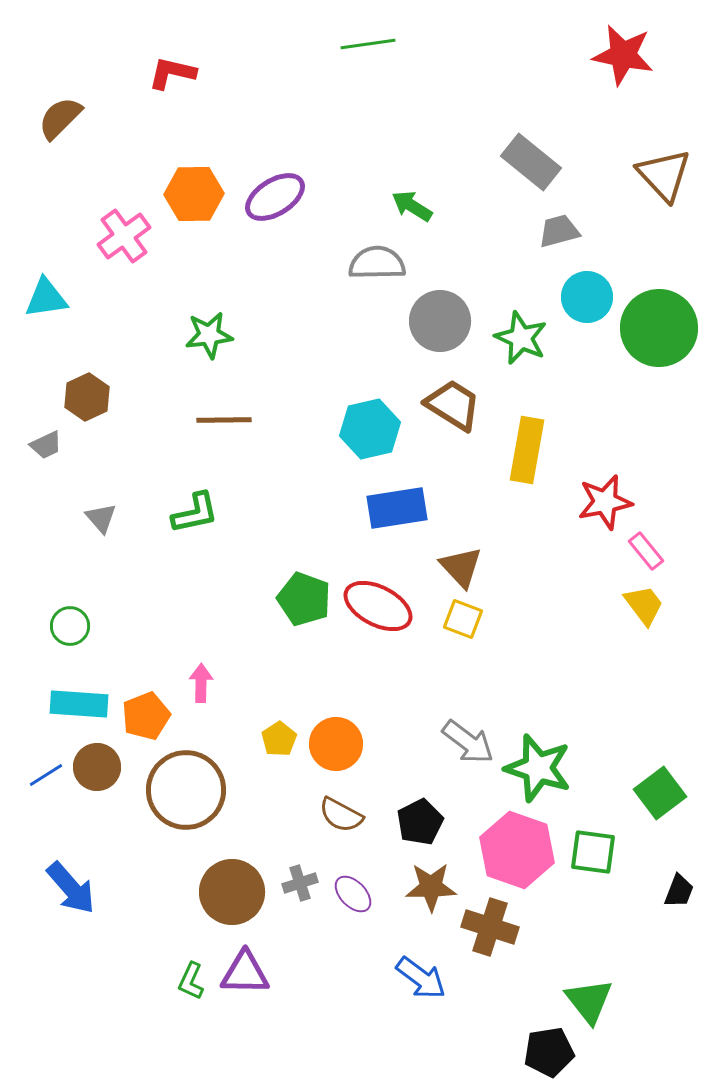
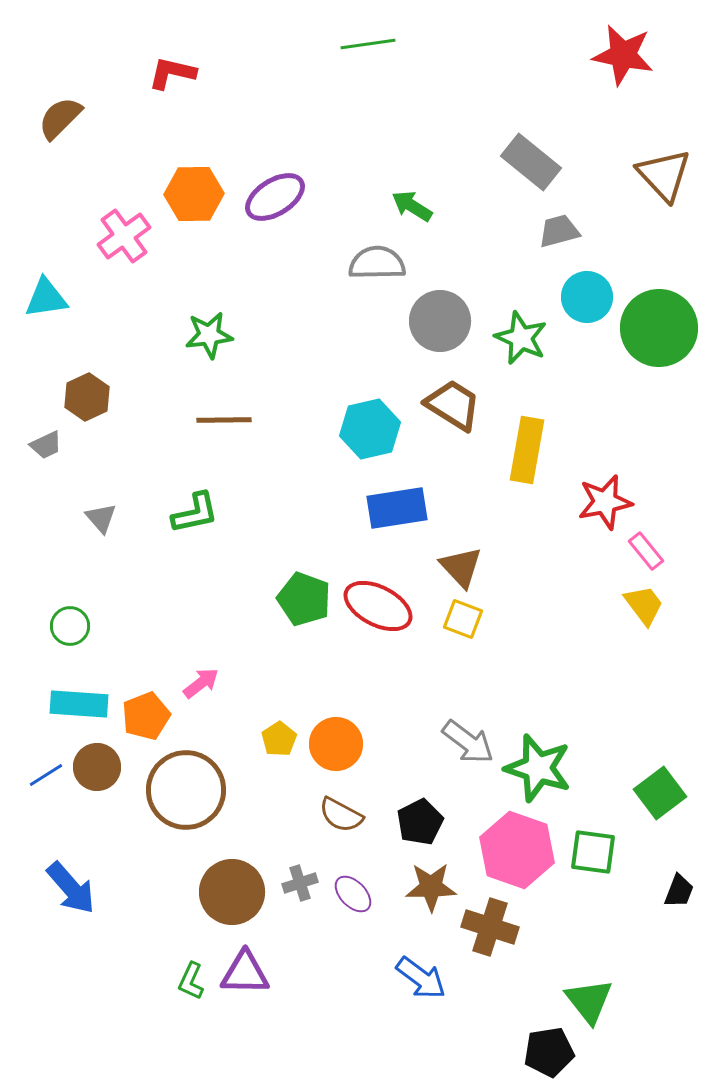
pink arrow at (201, 683): rotated 51 degrees clockwise
